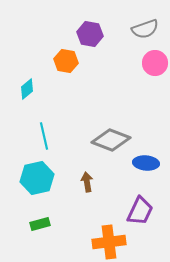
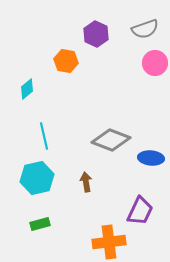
purple hexagon: moved 6 px right; rotated 15 degrees clockwise
blue ellipse: moved 5 px right, 5 px up
brown arrow: moved 1 px left
